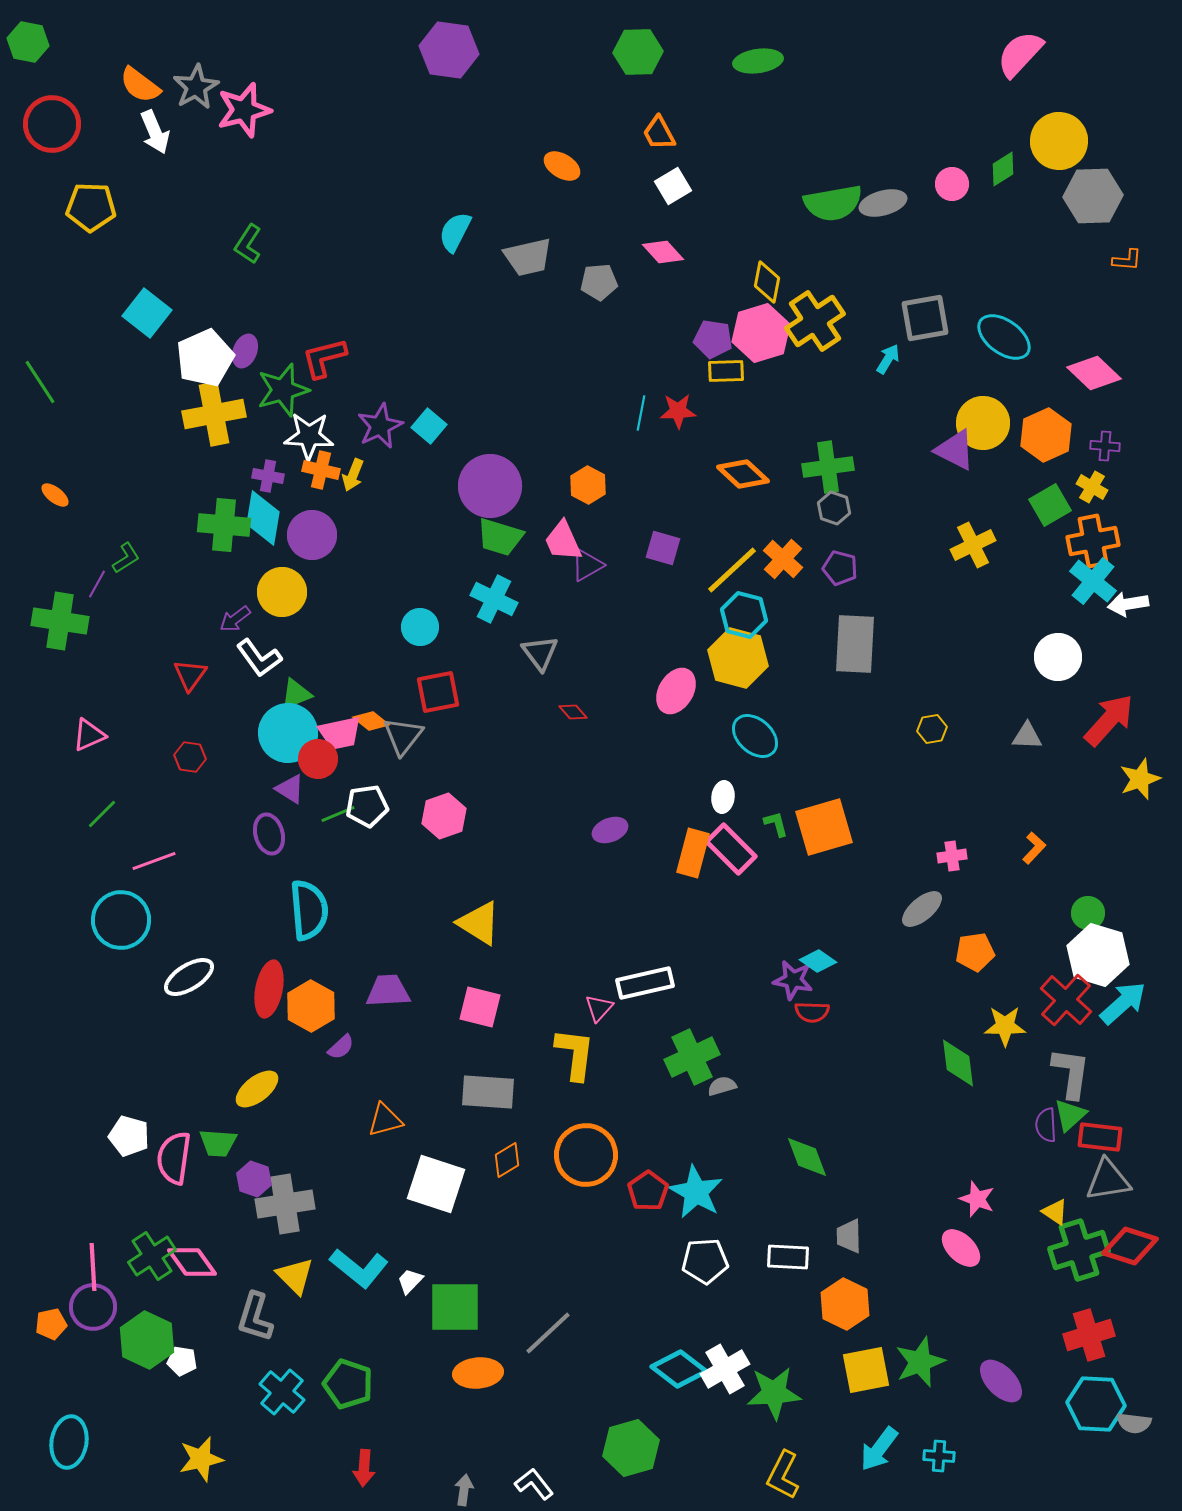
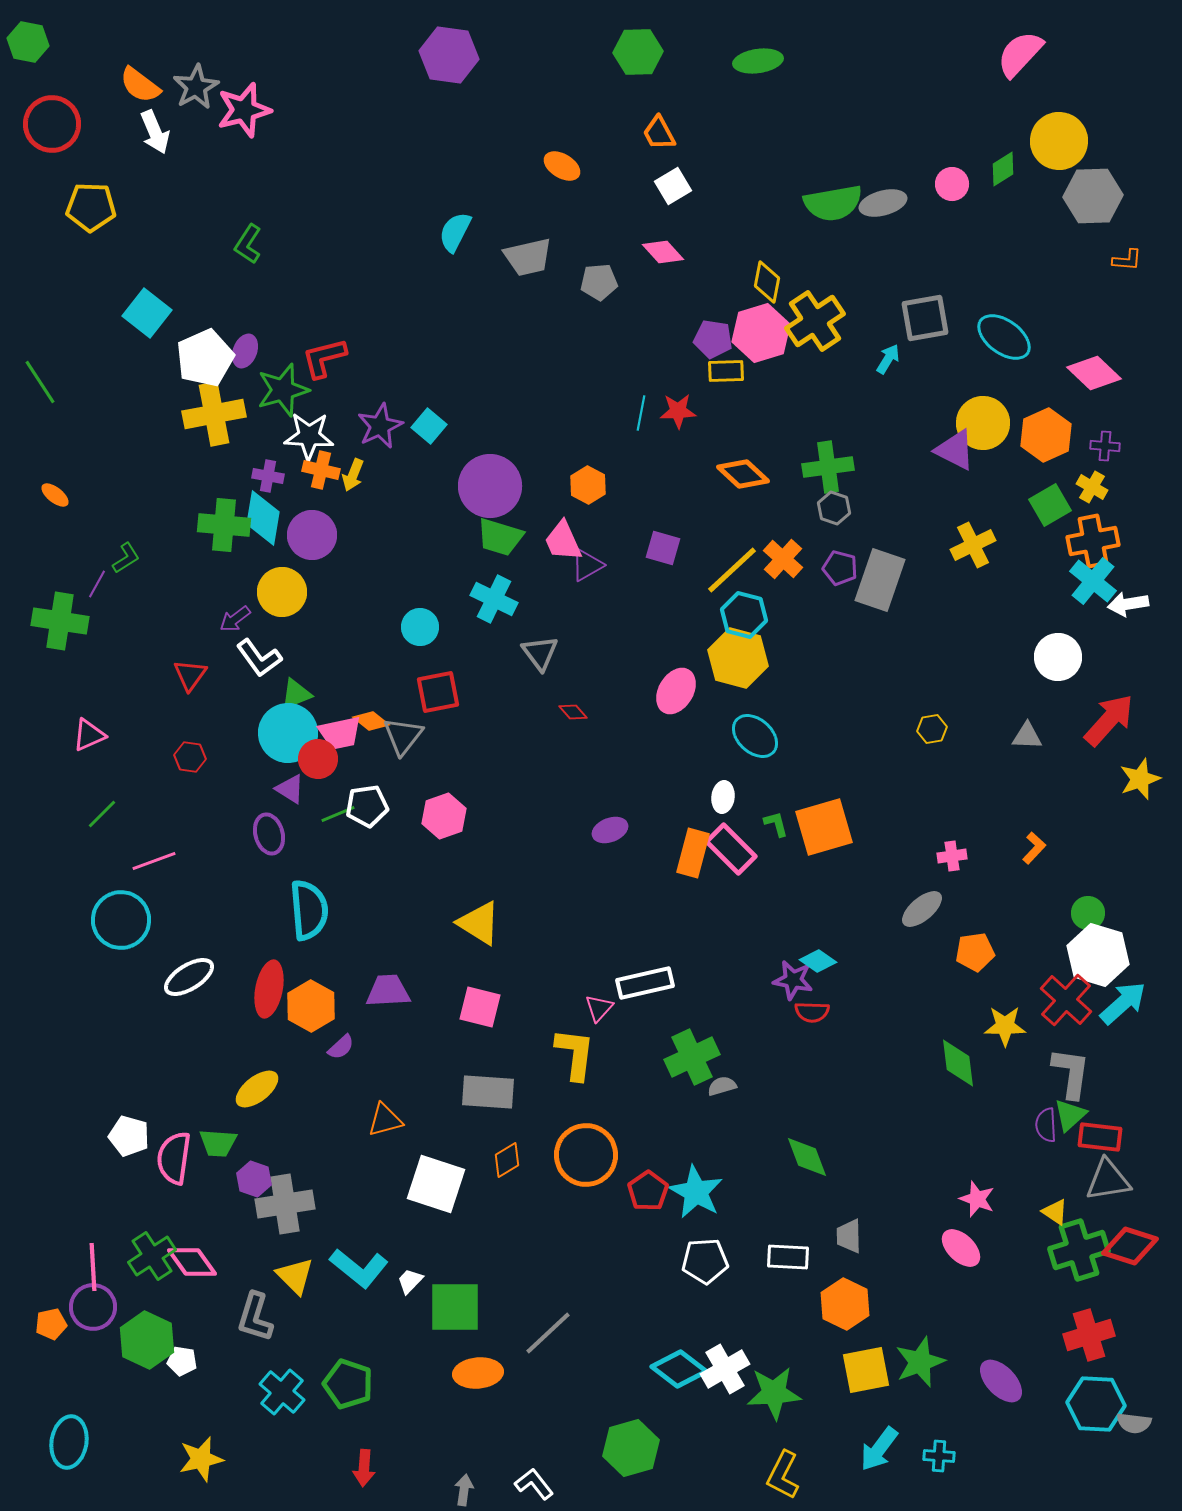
purple hexagon at (449, 50): moved 5 px down
gray rectangle at (855, 644): moved 25 px right, 64 px up; rotated 16 degrees clockwise
